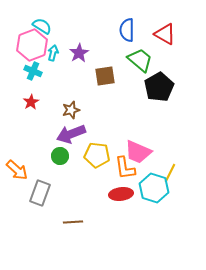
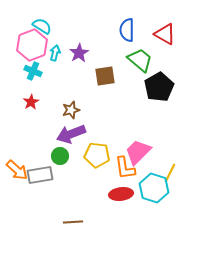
cyan arrow: moved 2 px right
pink trapezoid: rotated 112 degrees clockwise
gray rectangle: moved 18 px up; rotated 60 degrees clockwise
